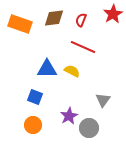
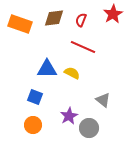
yellow semicircle: moved 2 px down
gray triangle: rotated 28 degrees counterclockwise
